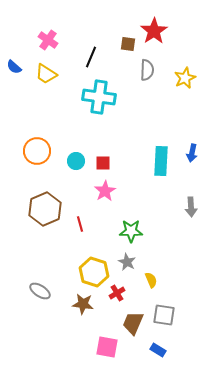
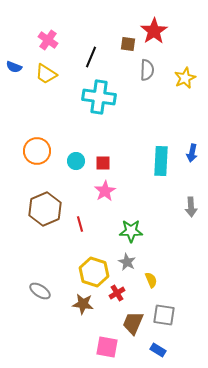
blue semicircle: rotated 21 degrees counterclockwise
